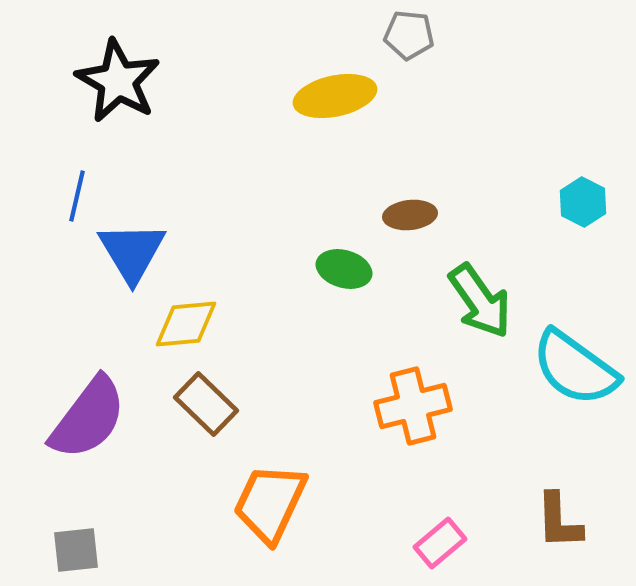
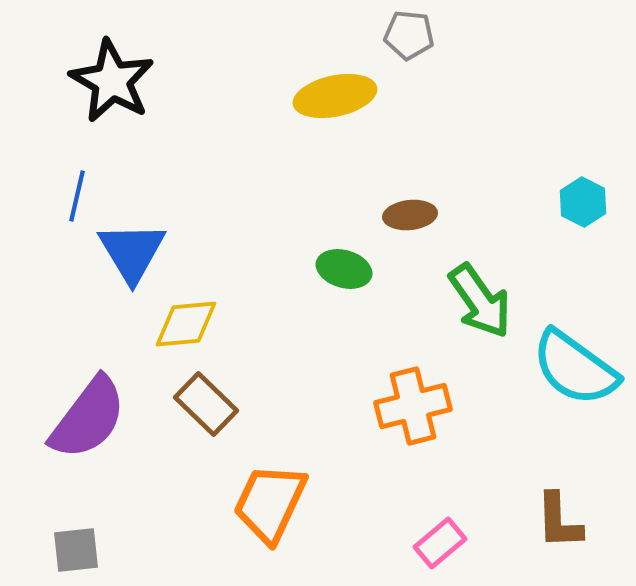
black star: moved 6 px left
